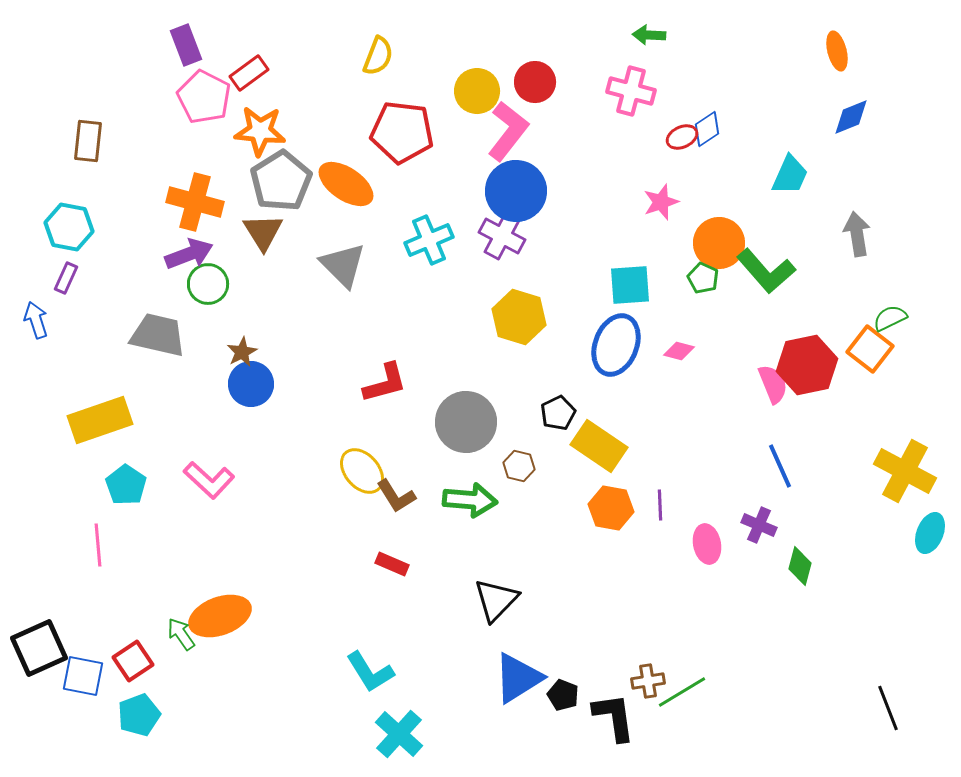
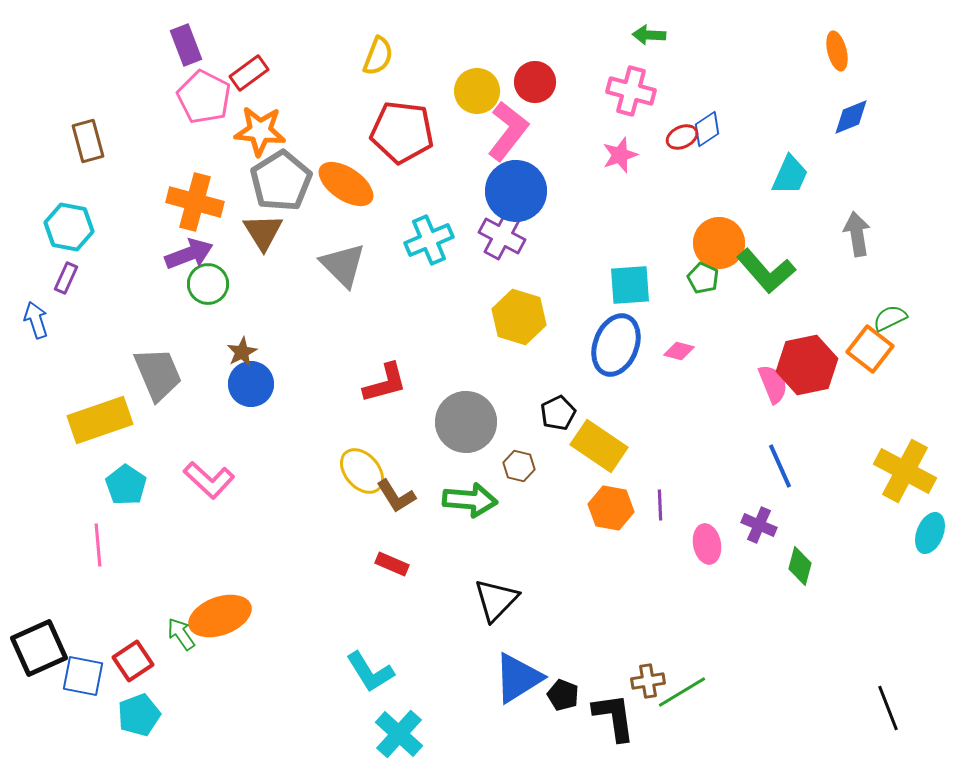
brown rectangle at (88, 141): rotated 21 degrees counterclockwise
pink star at (661, 202): moved 41 px left, 47 px up
gray trapezoid at (158, 335): moved 39 px down; rotated 54 degrees clockwise
